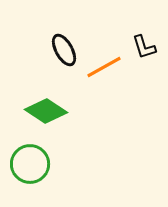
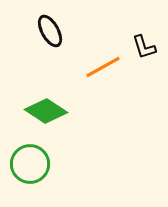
black ellipse: moved 14 px left, 19 px up
orange line: moved 1 px left
